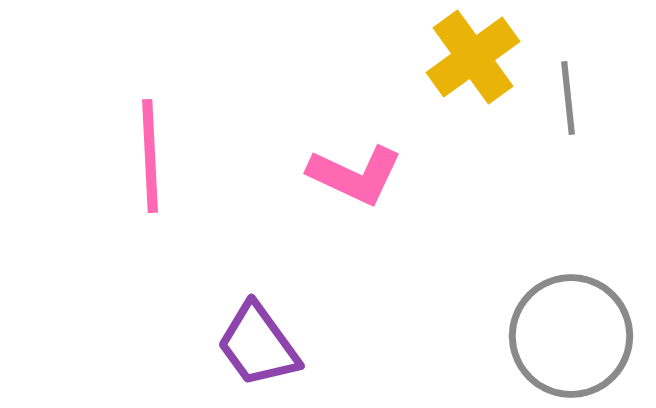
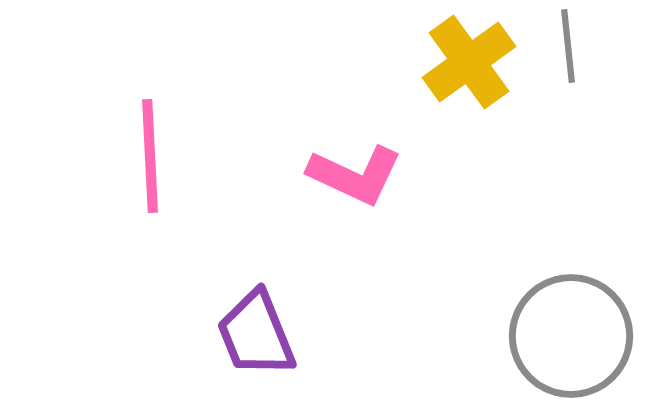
yellow cross: moved 4 px left, 5 px down
gray line: moved 52 px up
purple trapezoid: moved 2 px left, 11 px up; rotated 14 degrees clockwise
